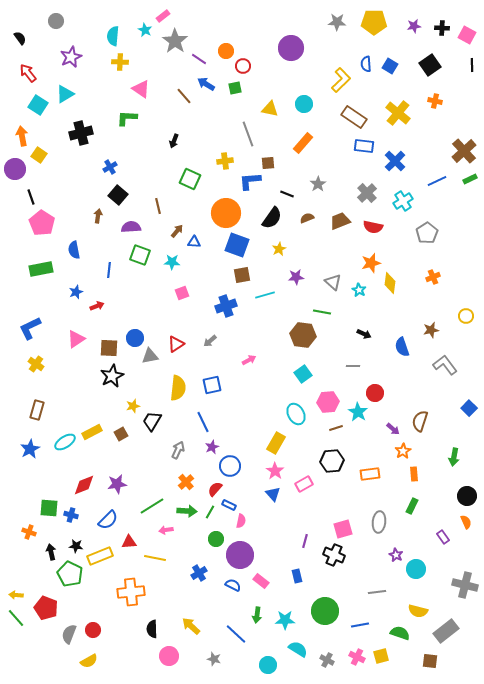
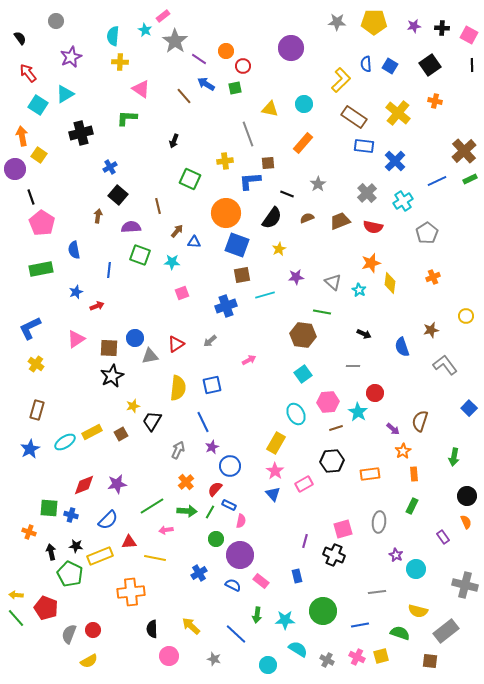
pink square at (467, 35): moved 2 px right
green circle at (325, 611): moved 2 px left
